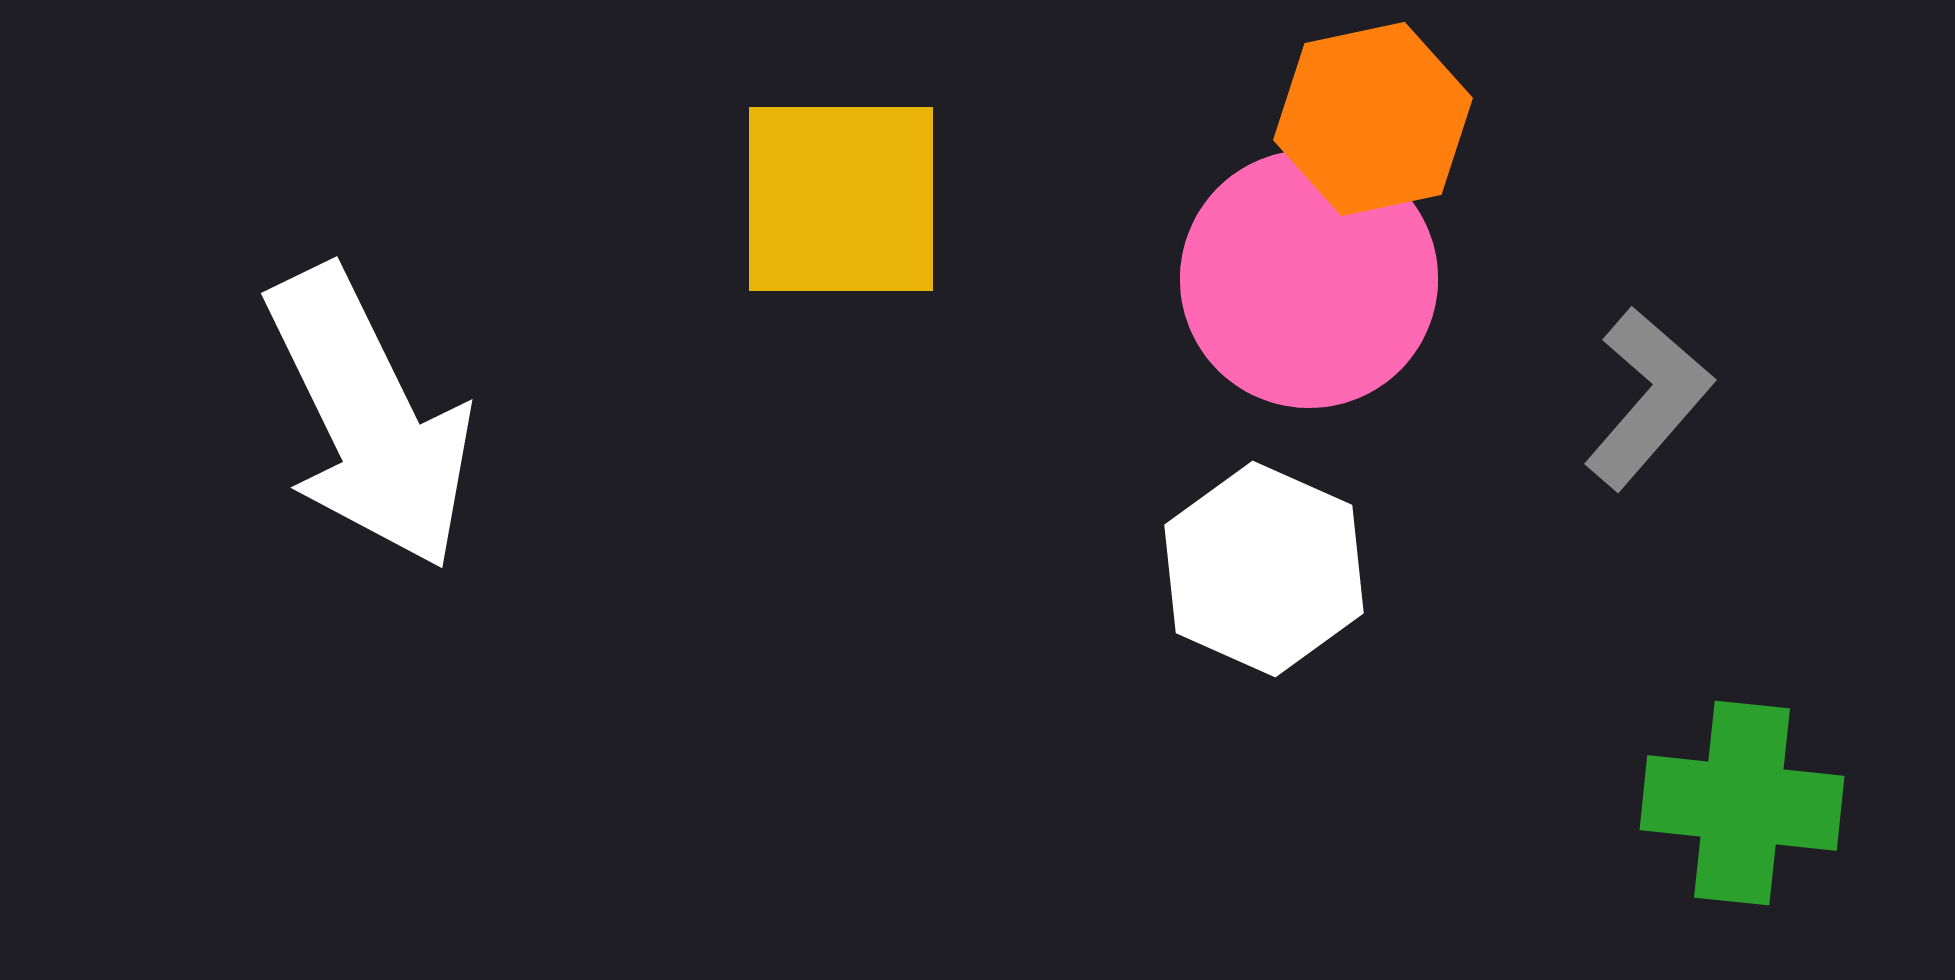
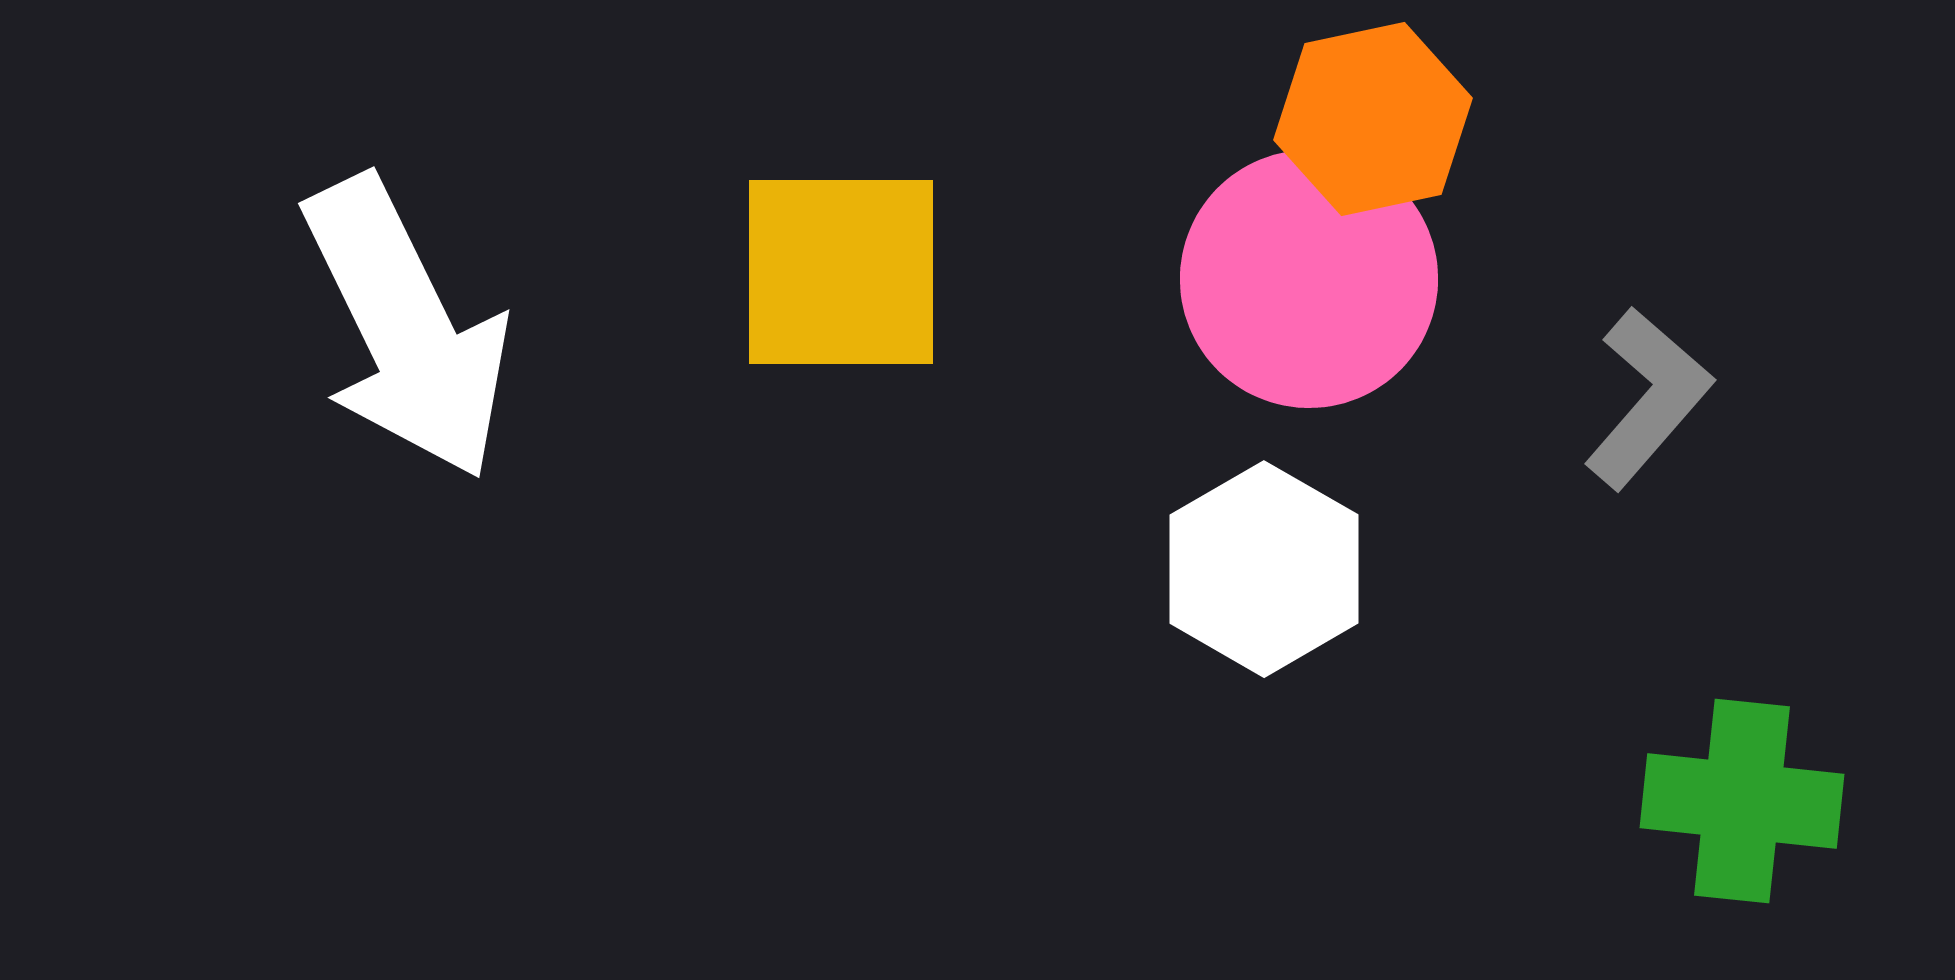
yellow square: moved 73 px down
white arrow: moved 37 px right, 90 px up
white hexagon: rotated 6 degrees clockwise
green cross: moved 2 px up
